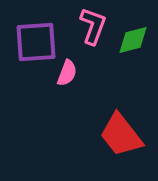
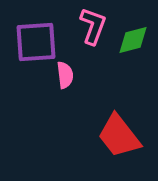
pink semicircle: moved 2 px left, 2 px down; rotated 28 degrees counterclockwise
red trapezoid: moved 2 px left, 1 px down
